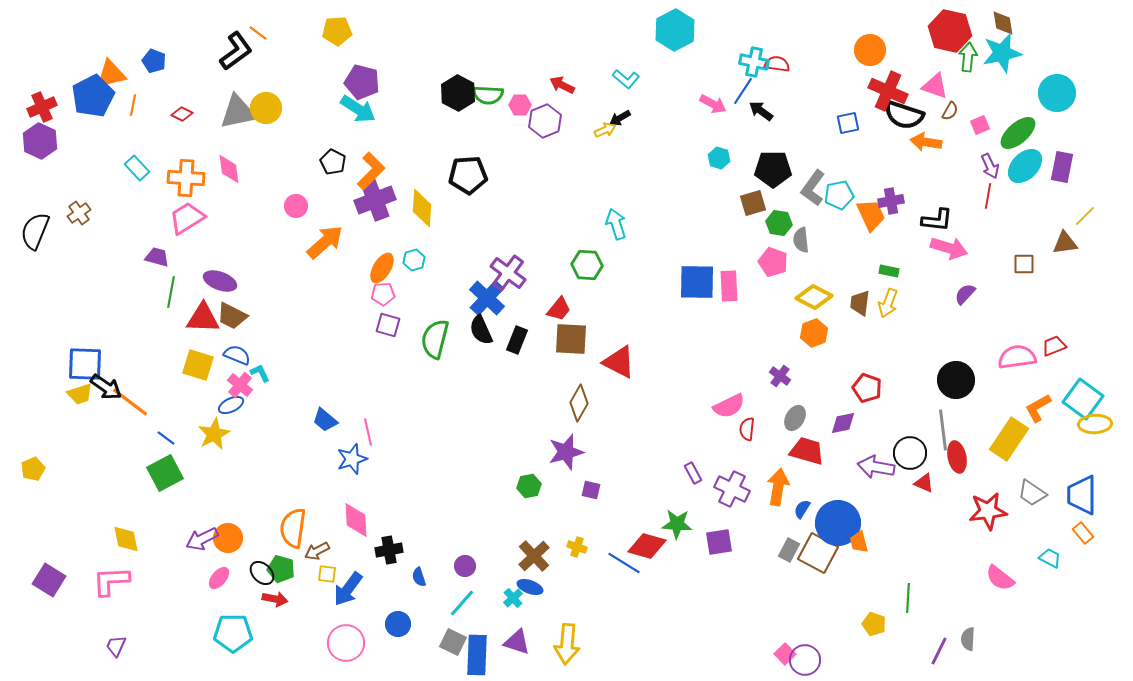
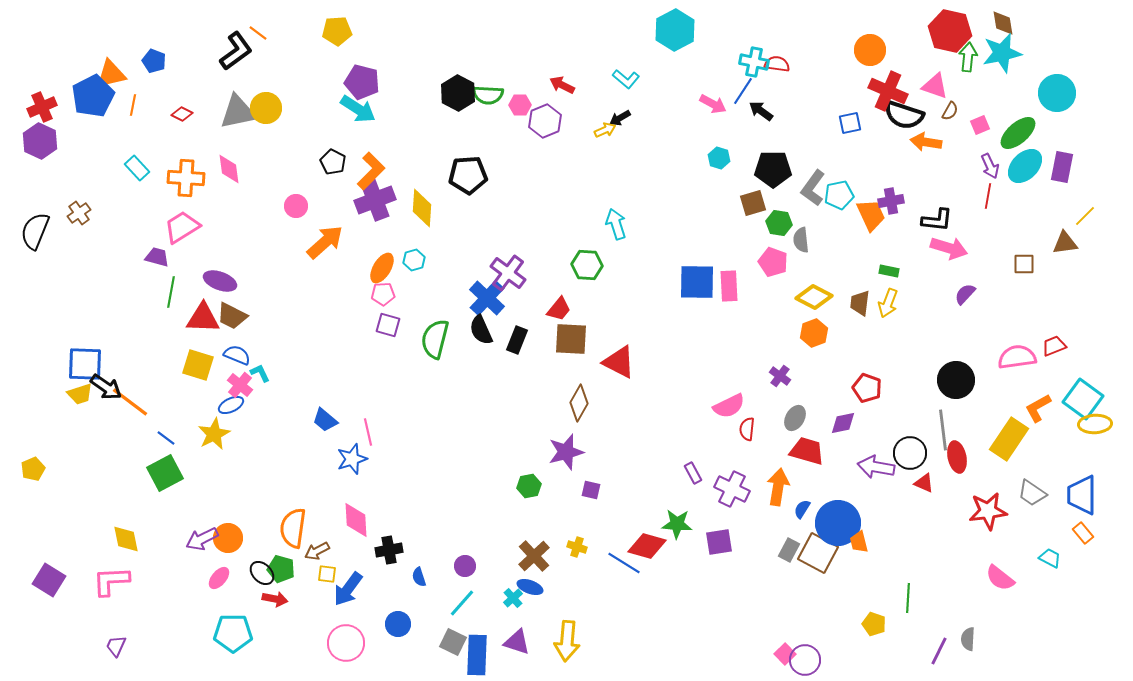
blue square at (848, 123): moved 2 px right
pink trapezoid at (187, 218): moved 5 px left, 9 px down
yellow arrow at (567, 644): moved 3 px up
